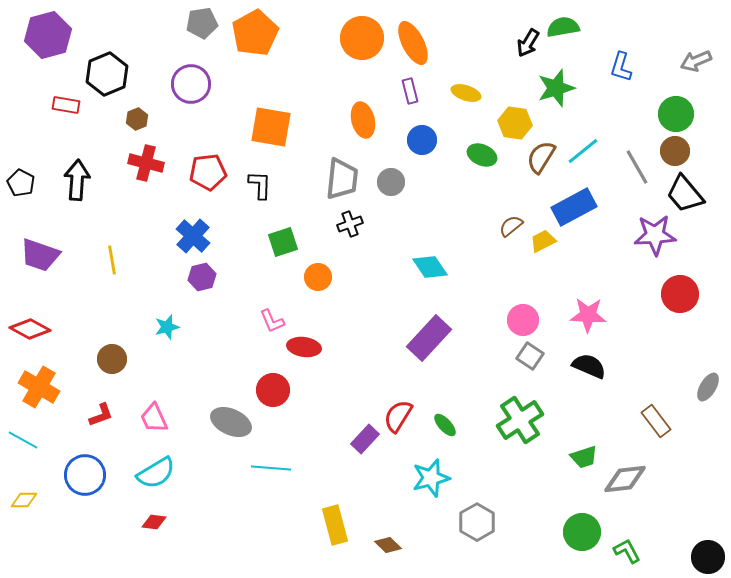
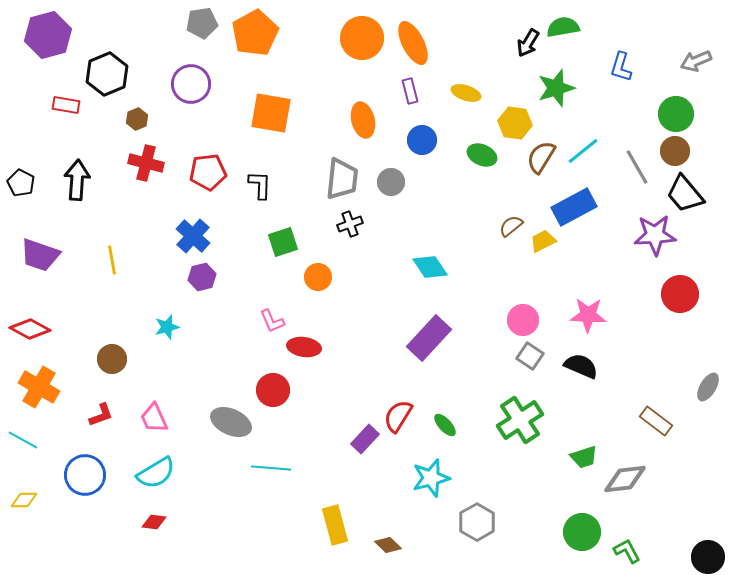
orange square at (271, 127): moved 14 px up
black semicircle at (589, 366): moved 8 px left
brown rectangle at (656, 421): rotated 16 degrees counterclockwise
